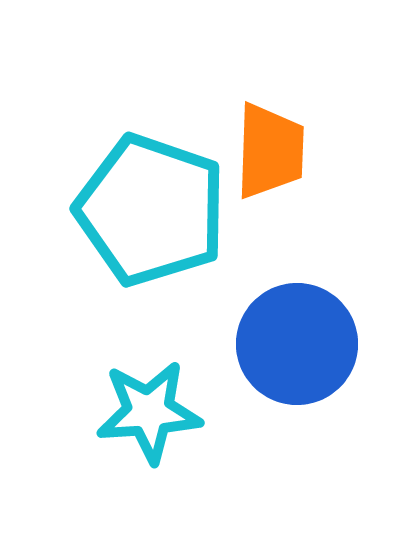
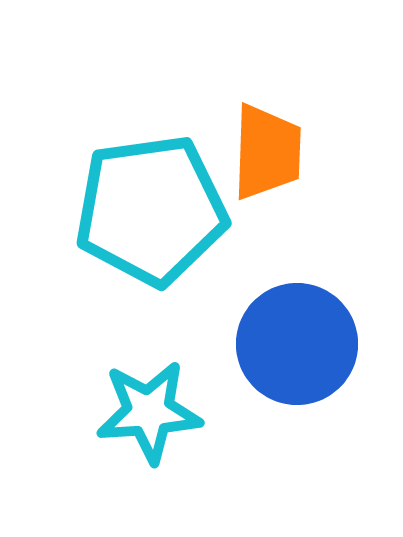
orange trapezoid: moved 3 px left, 1 px down
cyan pentagon: rotated 27 degrees counterclockwise
